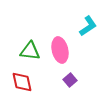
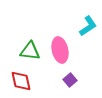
red diamond: moved 1 px left, 1 px up
